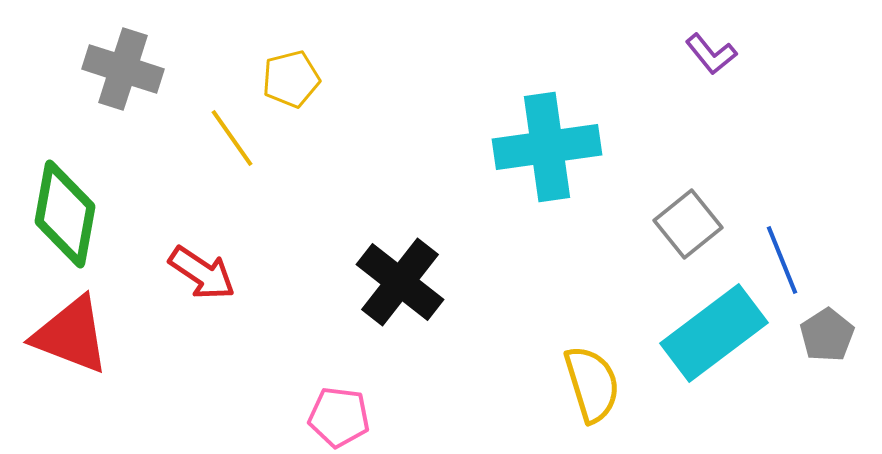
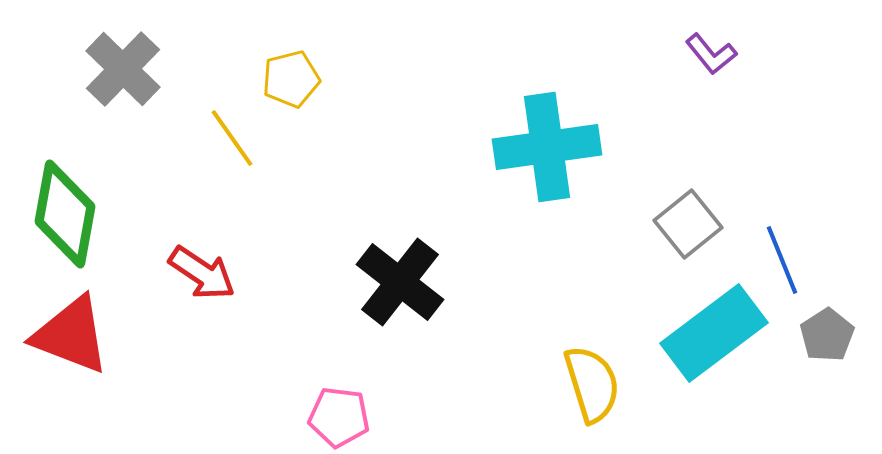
gray cross: rotated 26 degrees clockwise
